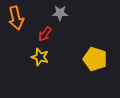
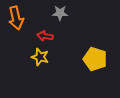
red arrow: moved 2 px down; rotated 63 degrees clockwise
